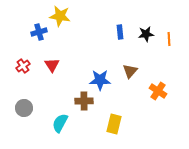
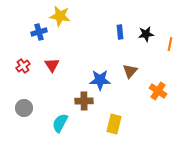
orange line: moved 1 px right, 5 px down; rotated 16 degrees clockwise
